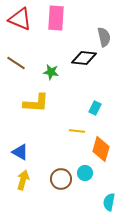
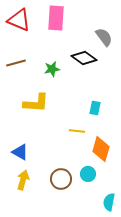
red triangle: moved 1 px left, 1 px down
gray semicircle: rotated 24 degrees counterclockwise
black diamond: rotated 30 degrees clockwise
brown line: rotated 48 degrees counterclockwise
green star: moved 1 px right, 3 px up; rotated 21 degrees counterclockwise
cyan rectangle: rotated 16 degrees counterclockwise
cyan circle: moved 3 px right, 1 px down
